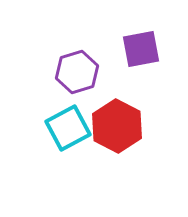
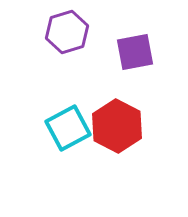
purple square: moved 6 px left, 3 px down
purple hexagon: moved 10 px left, 40 px up
